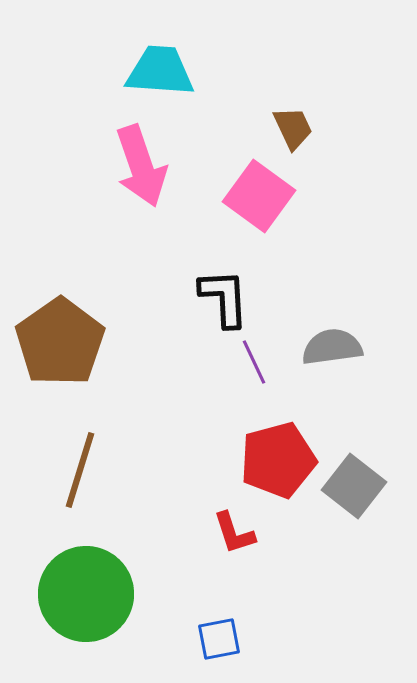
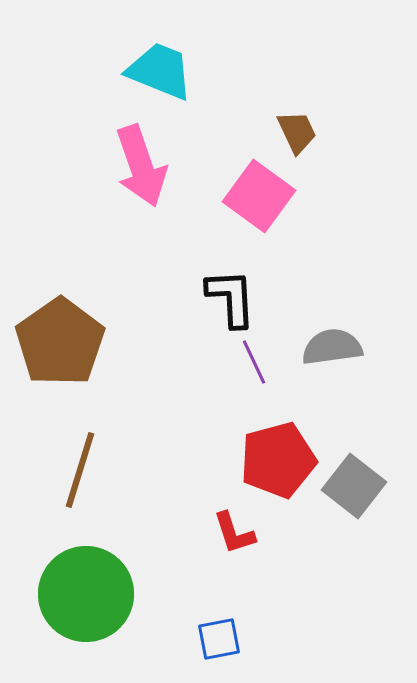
cyan trapezoid: rotated 18 degrees clockwise
brown trapezoid: moved 4 px right, 4 px down
black L-shape: moved 7 px right
